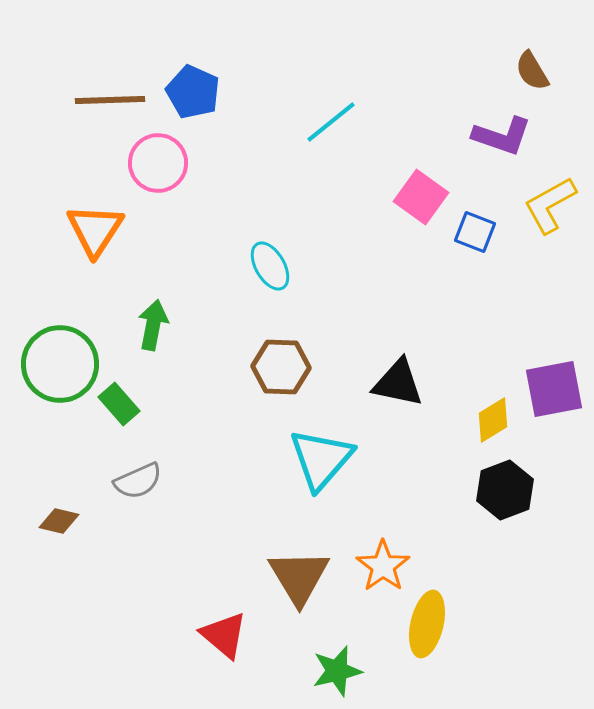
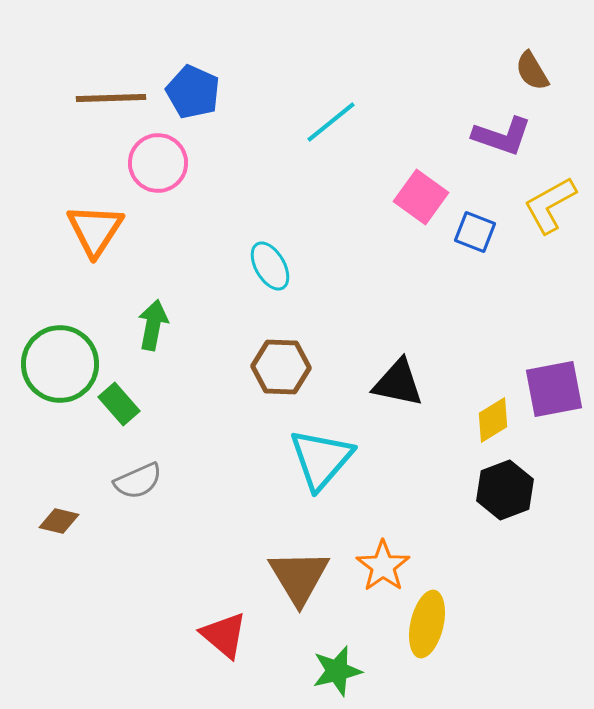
brown line: moved 1 px right, 2 px up
